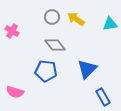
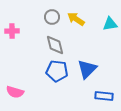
pink cross: rotated 32 degrees counterclockwise
gray diamond: rotated 25 degrees clockwise
blue pentagon: moved 11 px right
blue rectangle: moved 1 px right, 1 px up; rotated 54 degrees counterclockwise
